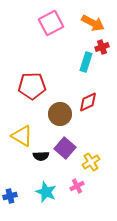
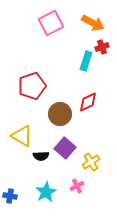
cyan rectangle: moved 1 px up
red pentagon: rotated 16 degrees counterclockwise
cyan star: rotated 20 degrees clockwise
blue cross: rotated 24 degrees clockwise
